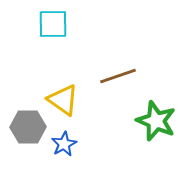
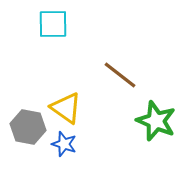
brown line: moved 2 px right, 1 px up; rotated 57 degrees clockwise
yellow triangle: moved 3 px right, 8 px down
gray hexagon: rotated 12 degrees clockwise
blue star: rotated 25 degrees counterclockwise
